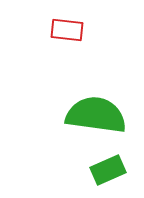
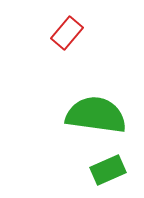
red rectangle: moved 3 px down; rotated 56 degrees counterclockwise
